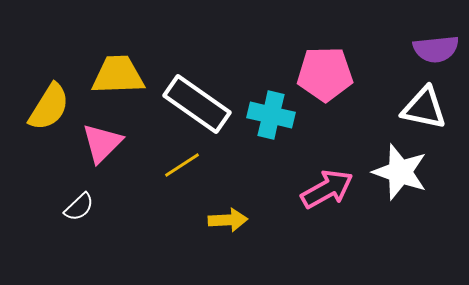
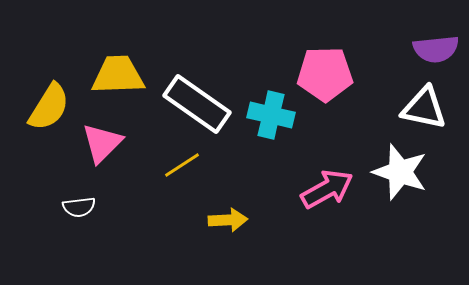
white semicircle: rotated 36 degrees clockwise
